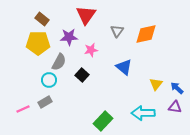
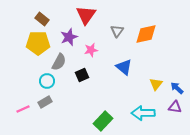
purple star: rotated 18 degrees counterclockwise
black square: rotated 24 degrees clockwise
cyan circle: moved 2 px left, 1 px down
